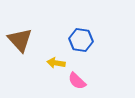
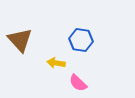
pink semicircle: moved 1 px right, 2 px down
